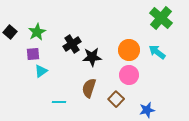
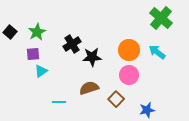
brown semicircle: rotated 54 degrees clockwise
